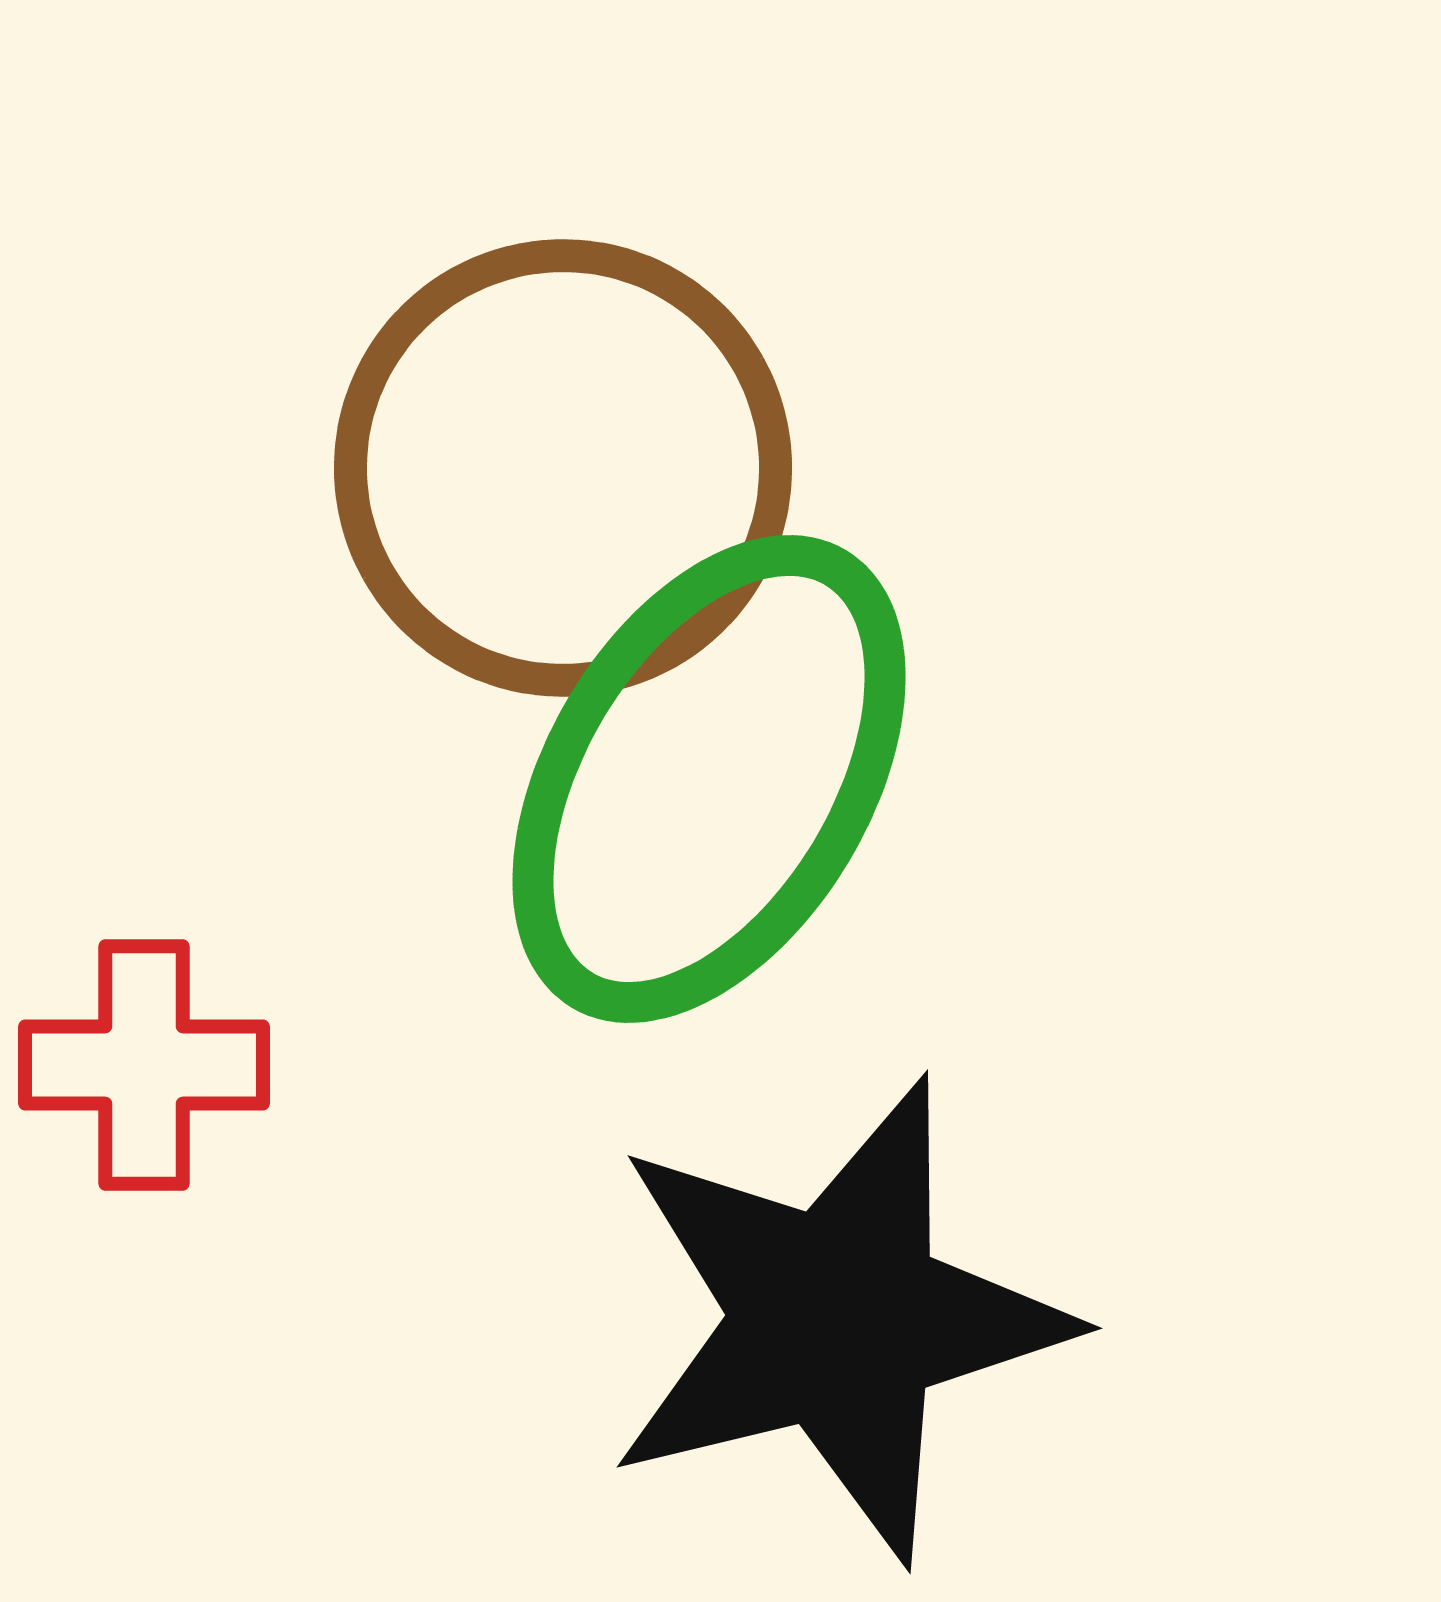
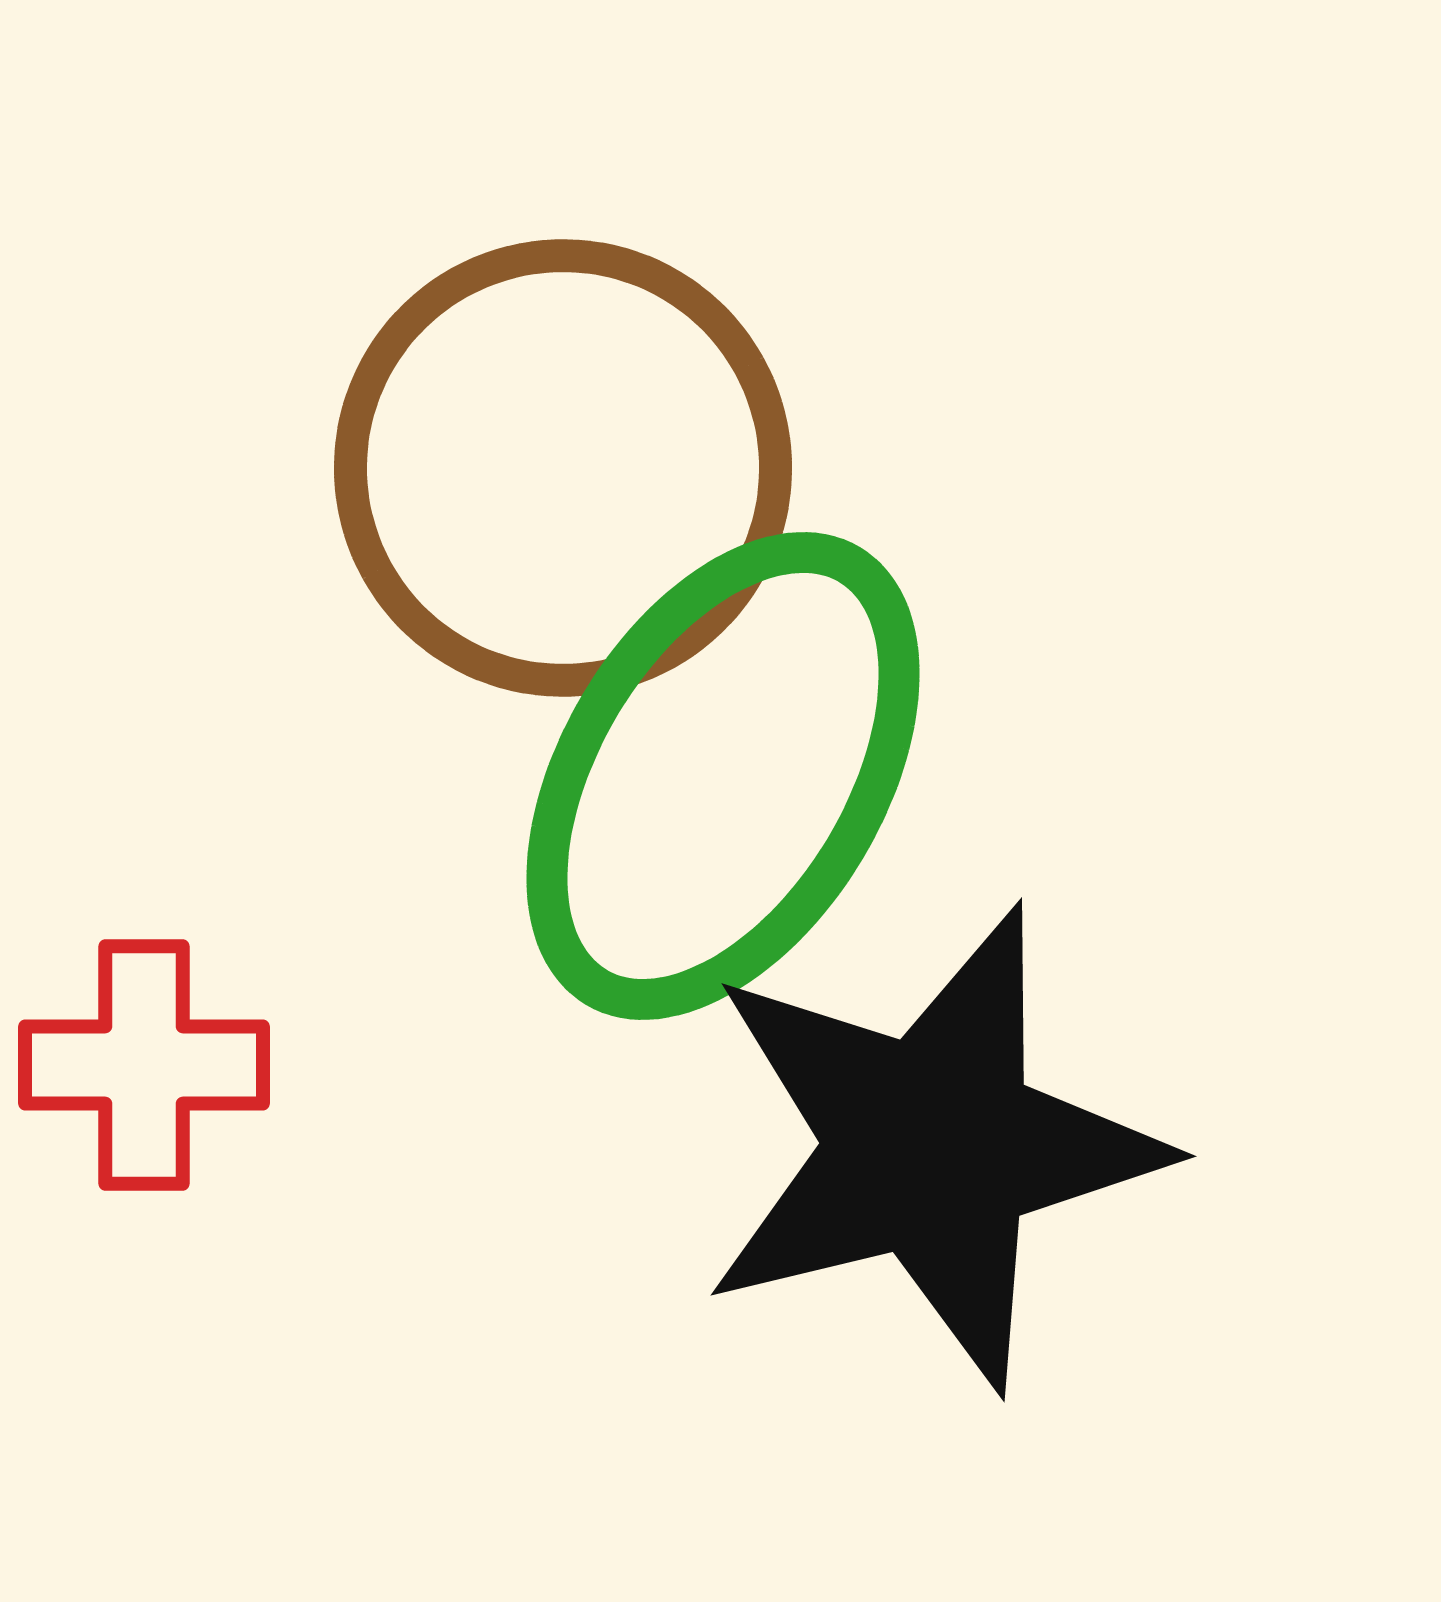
green ellipse: moved 14 px right, 3 px up
black star: moved 94 px right, 172 px up
